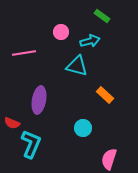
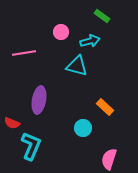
orange rectangle: moved 12 px down
cyan L-shape: moved 2 px down
